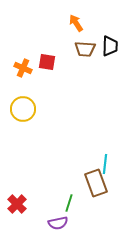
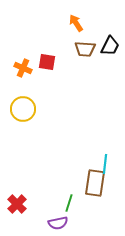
black trapezoid: rotated 25 degrees clockwise
brown rectangle: moved 1 px left; rotated 28 degrees clockwise
